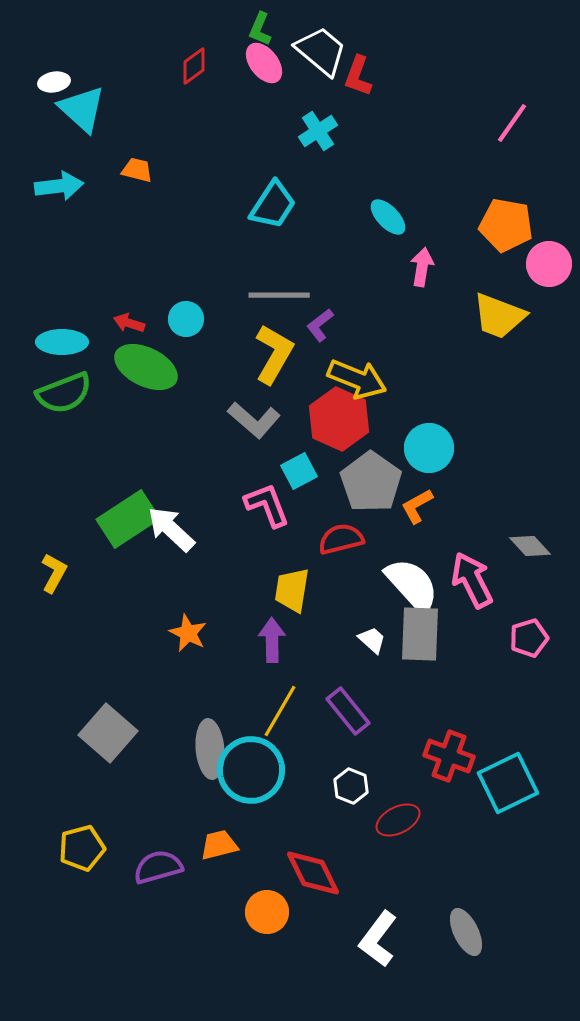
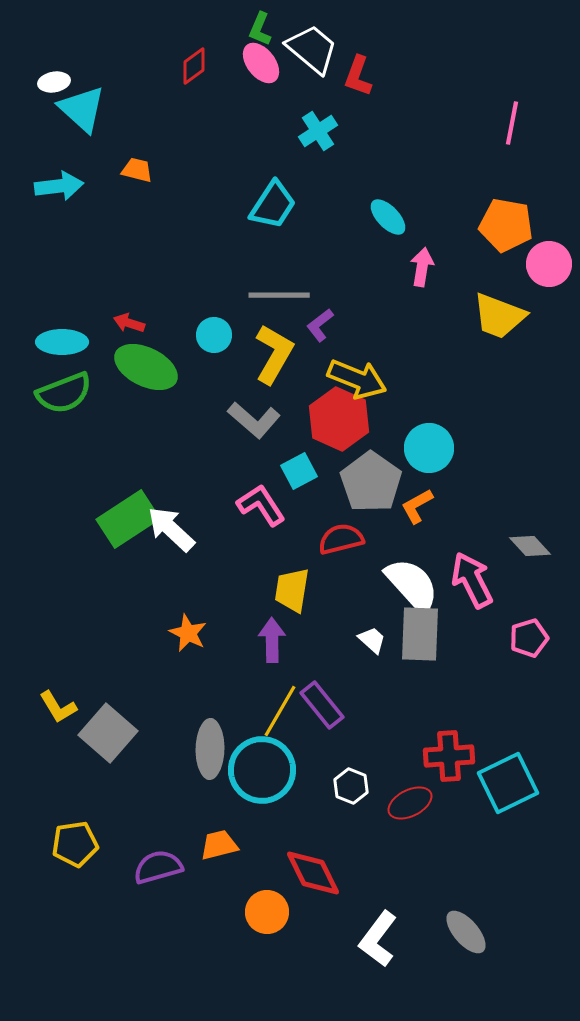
white trapezoid at (321, 51): moved 9 px left, 2 px up
pink ellipse at (264, 63): moved 3 px left
pink line at (512, 123): rotated 24 degrees counterclockwise
cyan circle at (186, 319): moved 28 px right, 16 px down
pink L-shape at (267, 505): moved 6 px left; rotated 12 degrees counterclockwise
yellow L-shape at (54, 573): moved 4 px right, 134 px down; rotated 120 degrees clockwise
purple rectangle at (348, 711): moved 26 px left, 6 px up
gray ellipse at (210, 749): rotated 6 degrees clockwise
red cross at (449, 756): rotated 24 degrees counterclockwise
cyan circle at (251, 770): moved 11 px right
red ellipse at (398, 820): moved 12 px right, 17 px up
yellow pentagon at (82, 848): moved 7 px left, 4 px up; rotated 6 degrees clockwise
gray ellipse at (466, 932): rotated 15 degrees counterclockwise
